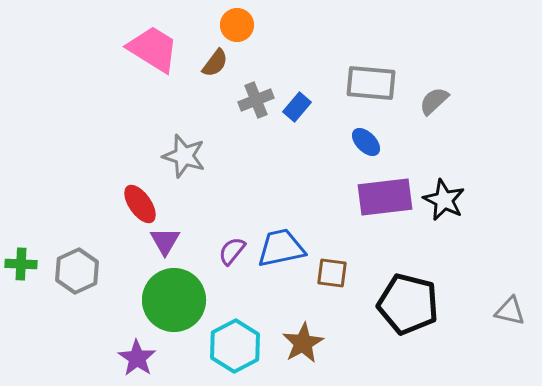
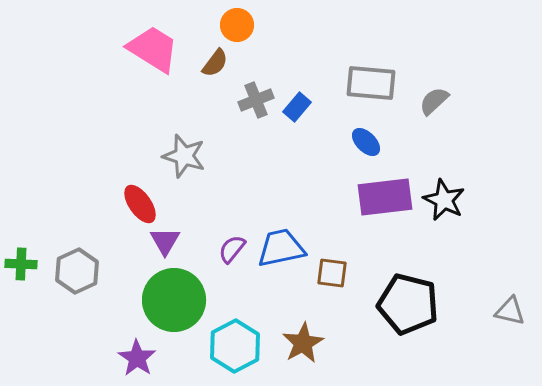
purple semicircle: moved 2 px up
